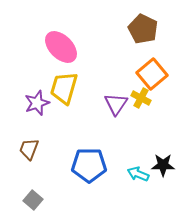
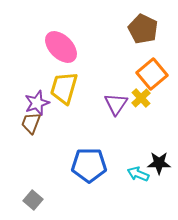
yellow cross: rotated 18 degrees clockwise
brown trapezoid: moved 2 px right, 26 px up
black star: moved 4 px left, 2 px up
